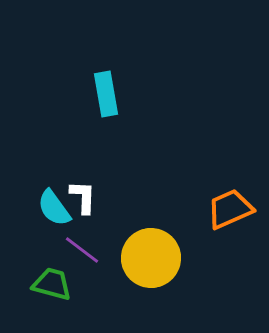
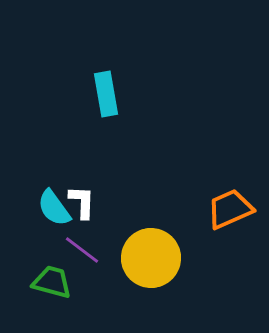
white L-shape: moved 1 px left, 5 px down
green trapezoid: moved 2 px up
